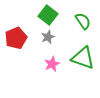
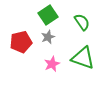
green square: rotated 18 degrees clockwise
green semicircle: moved 1 px left, 1 px down
red pentagon: moved 5 px right, 4 px down; rotated 10 degrees clockwise
